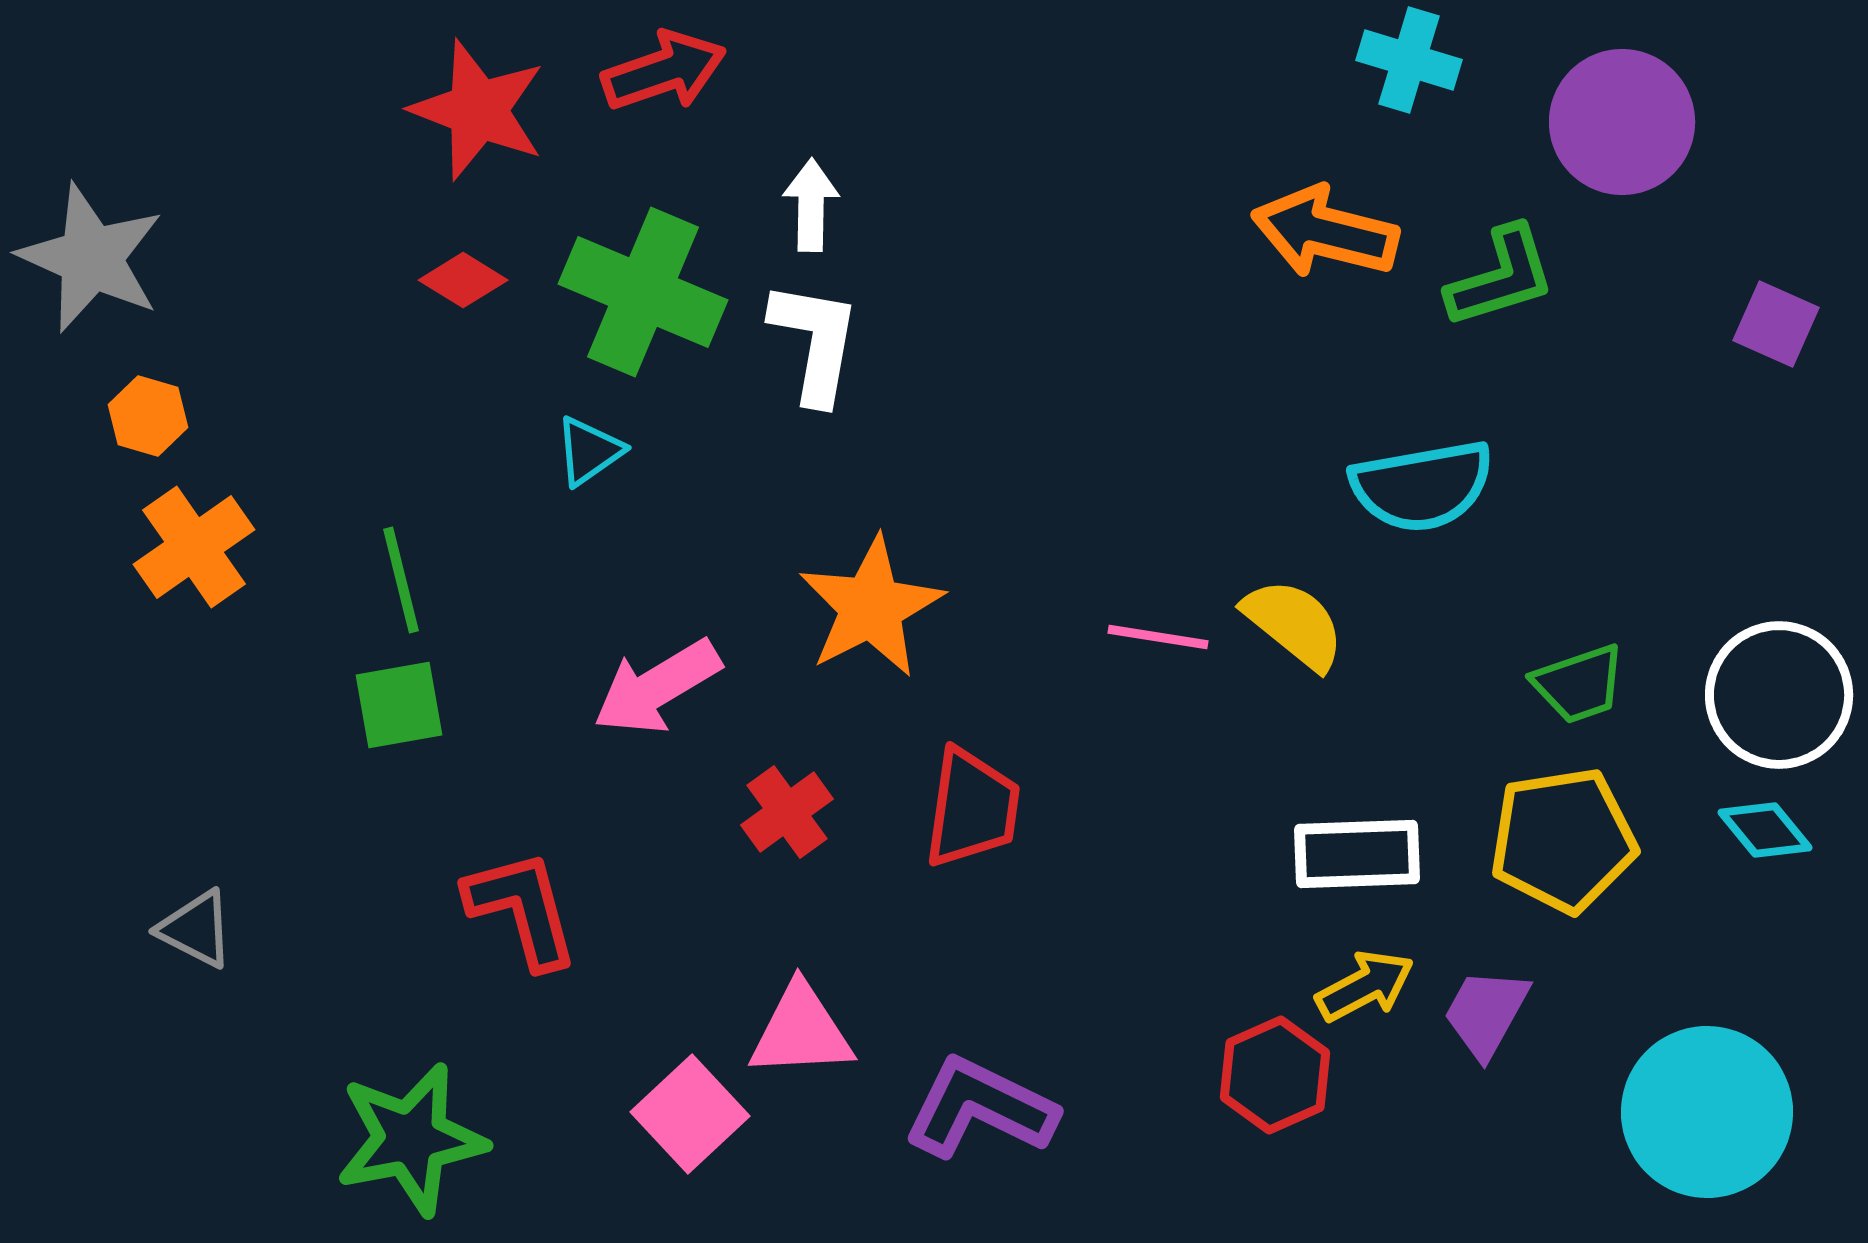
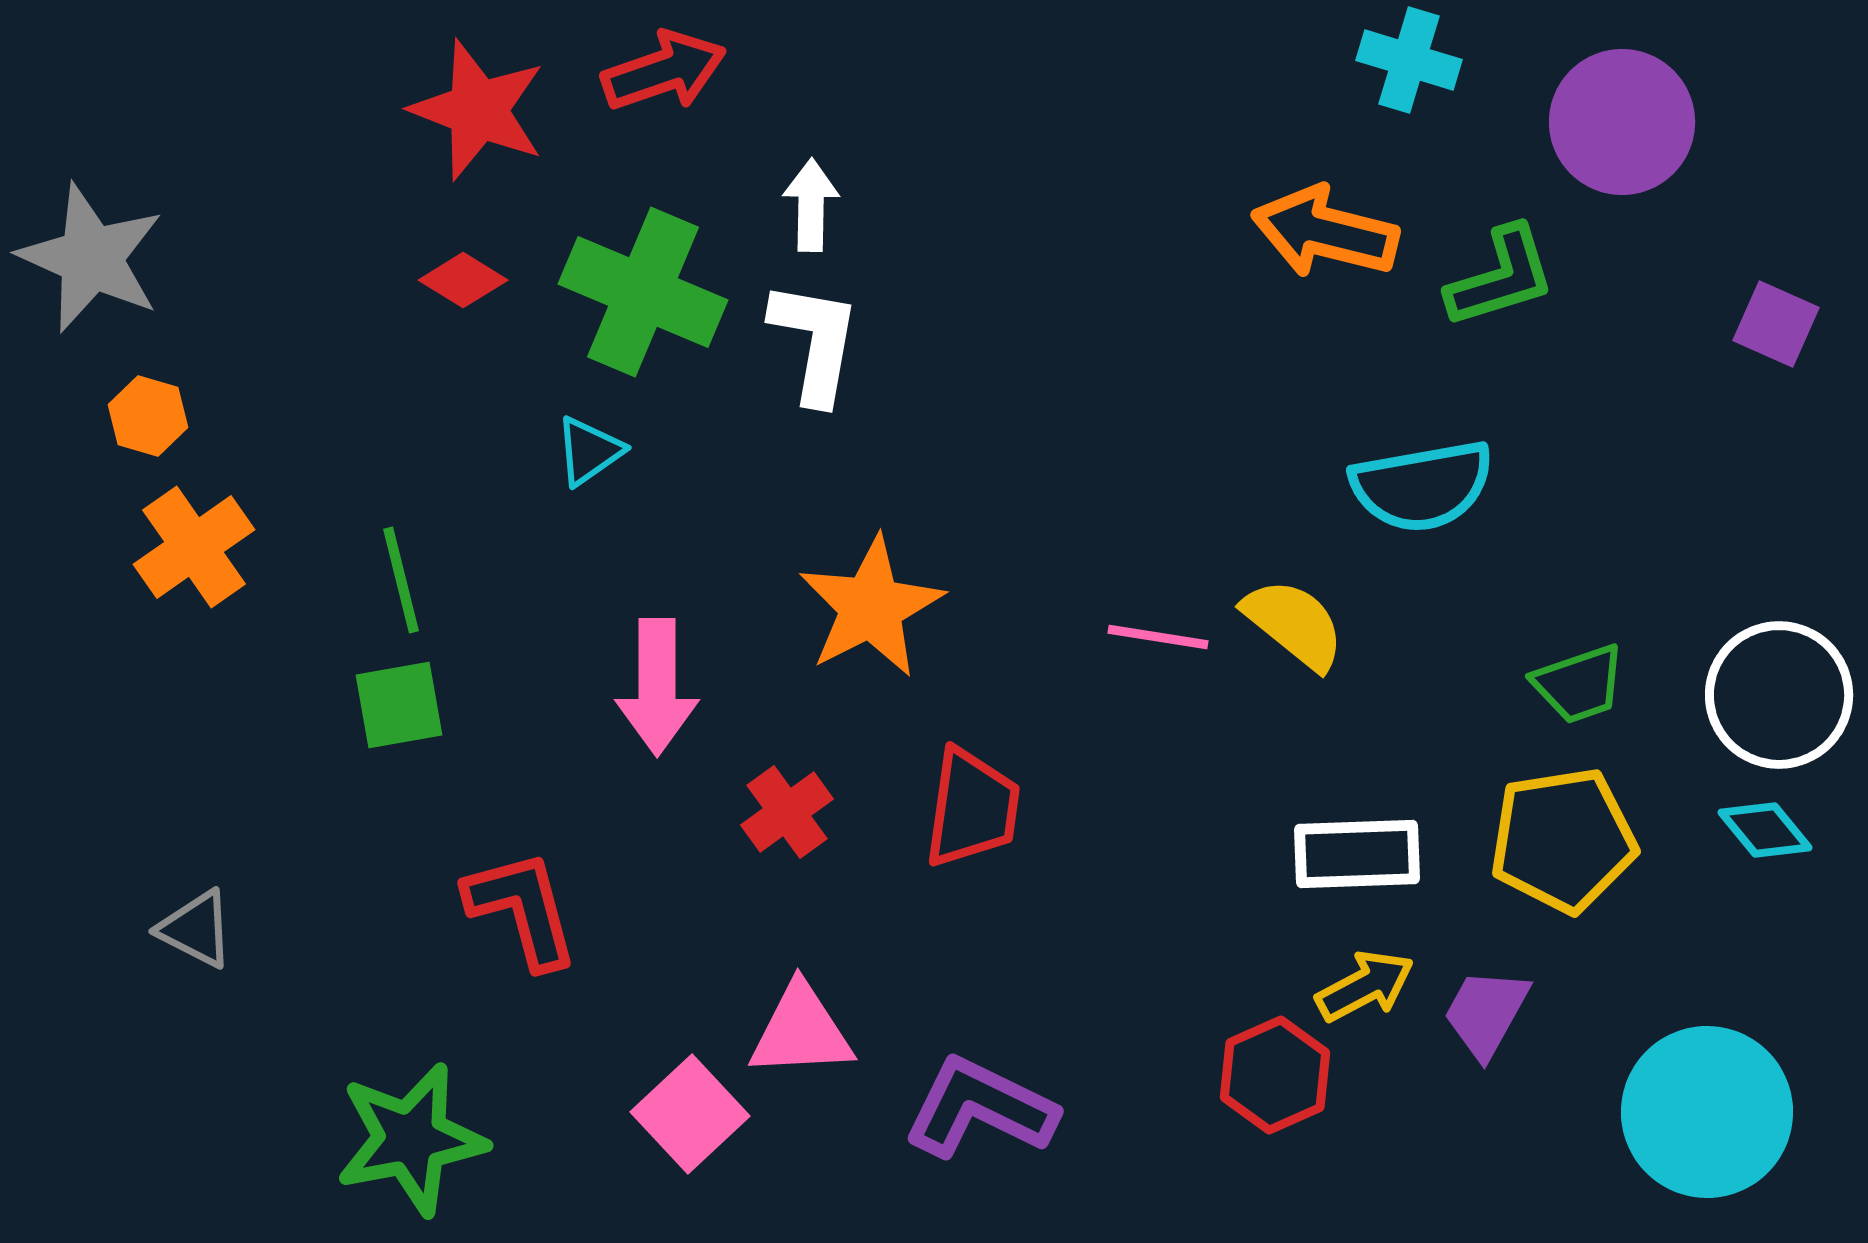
pink arrow: rotated 59 degrees counterclockwise
